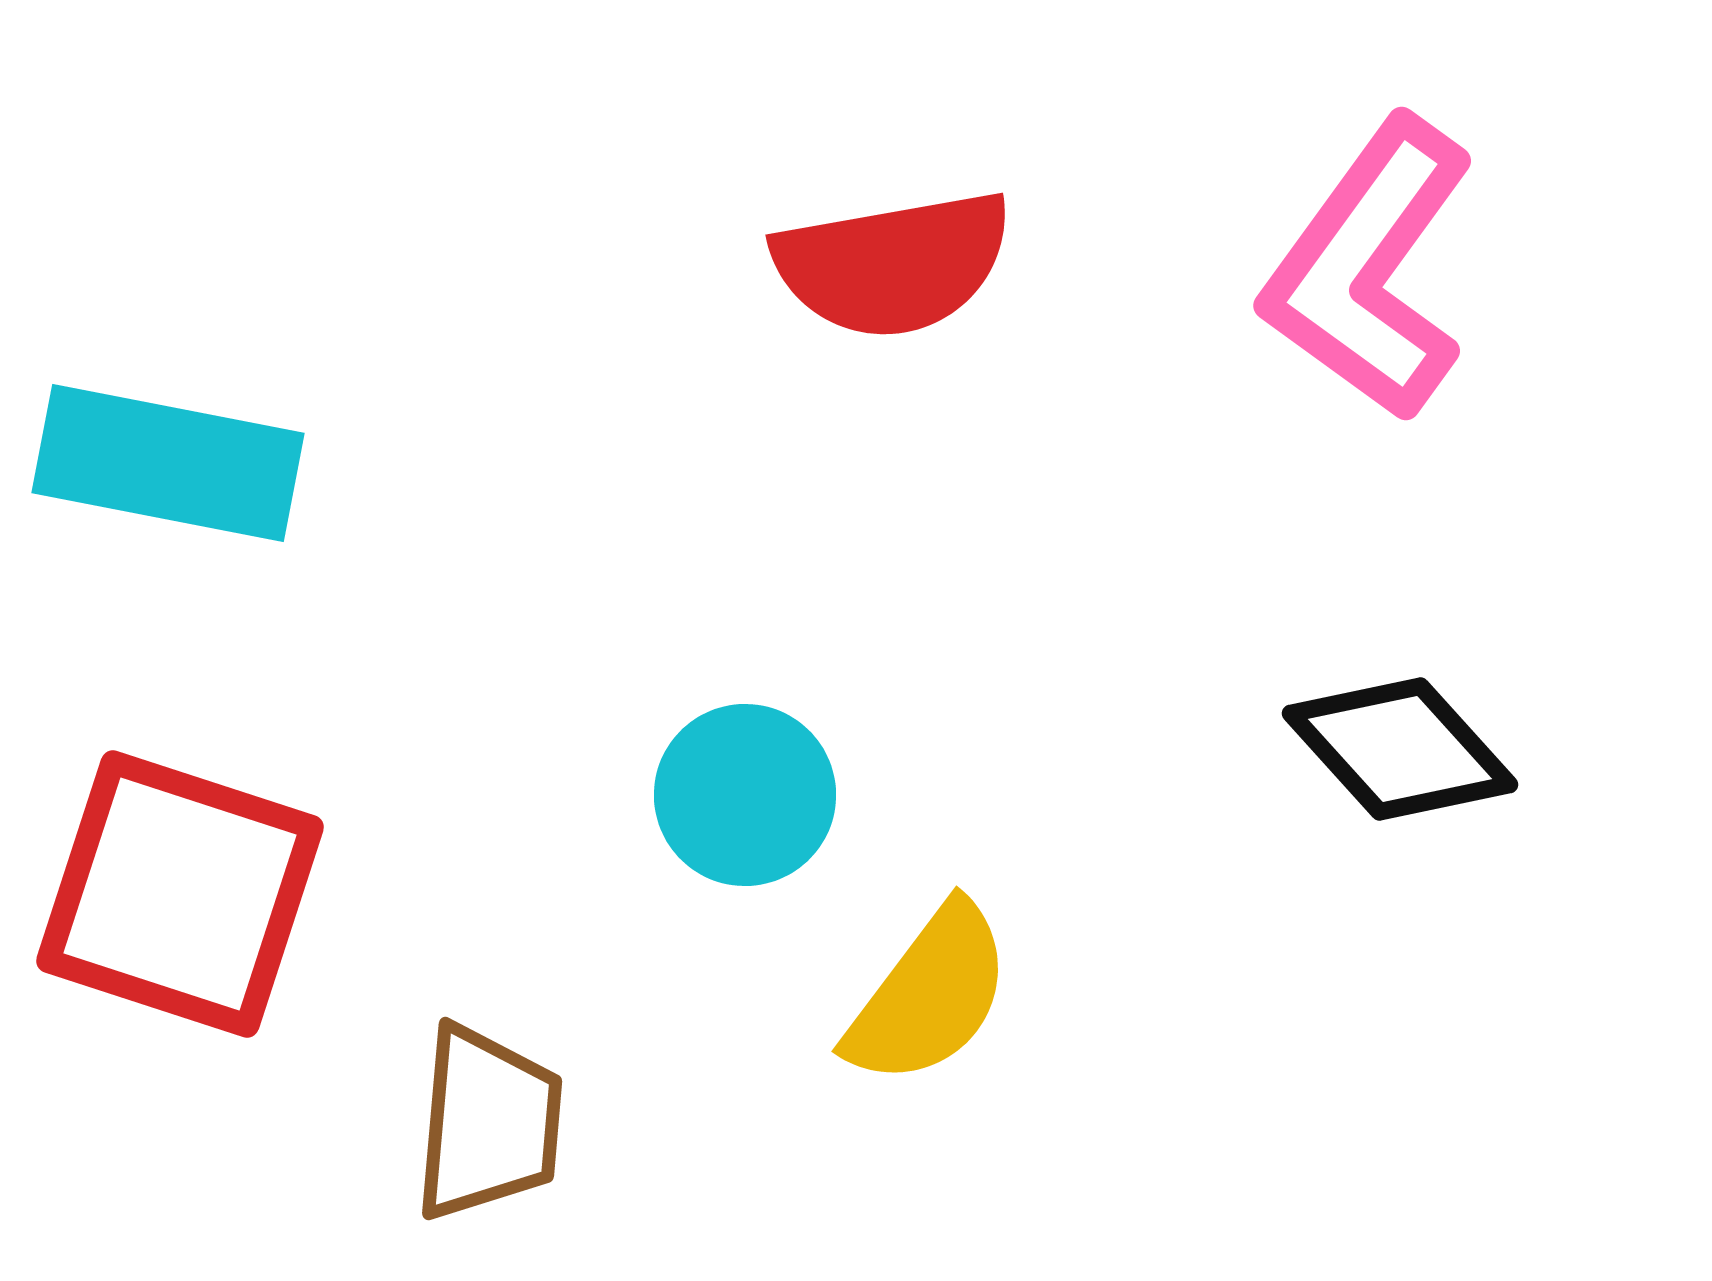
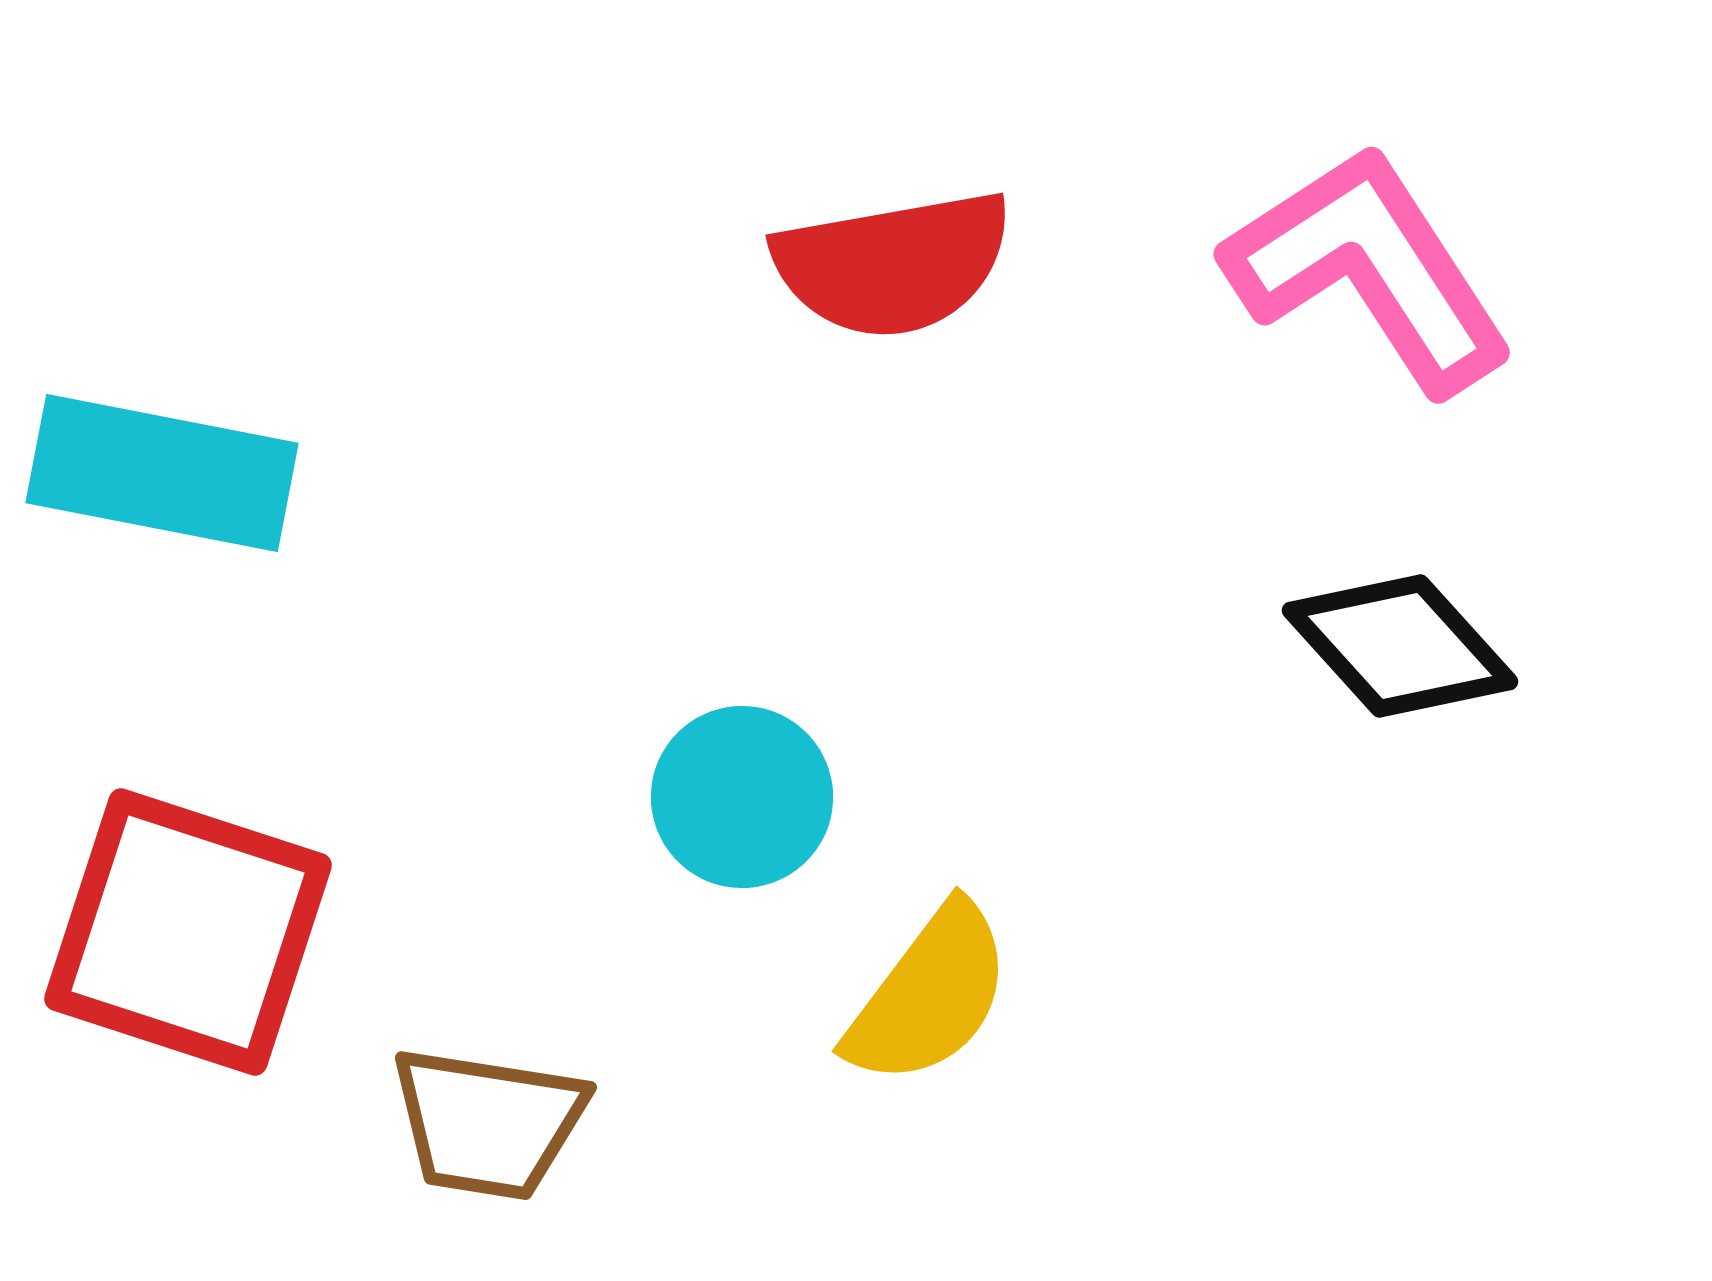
pink L-shape: rotated 111 degrees clockwise
cyan rectangle: moved 6 px left, 10 px down
black diamond: moved 103 px up
cyan circle: moved 3 px left, 2 px down
red square: moved 8 px right, 38 px down
brown trapezoid: rotated 94 degrees clockwise
